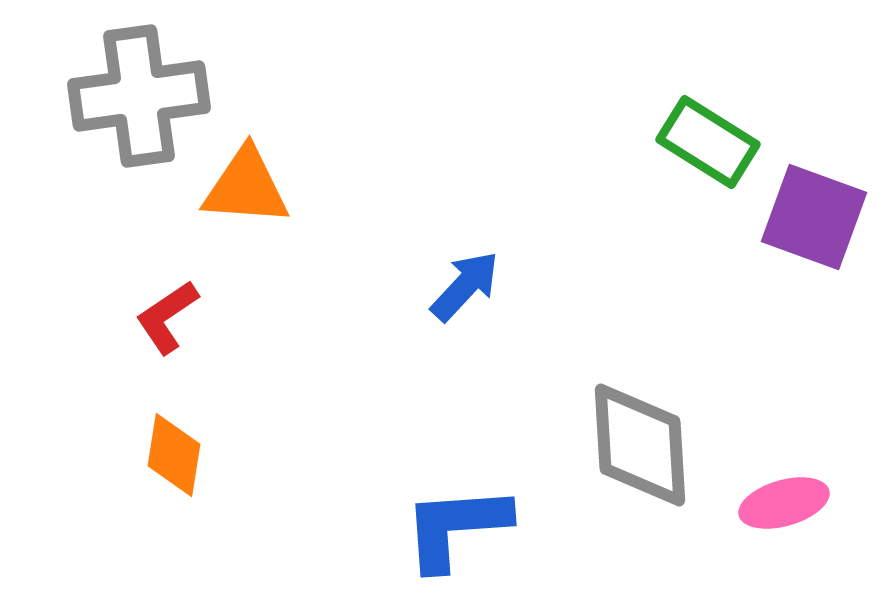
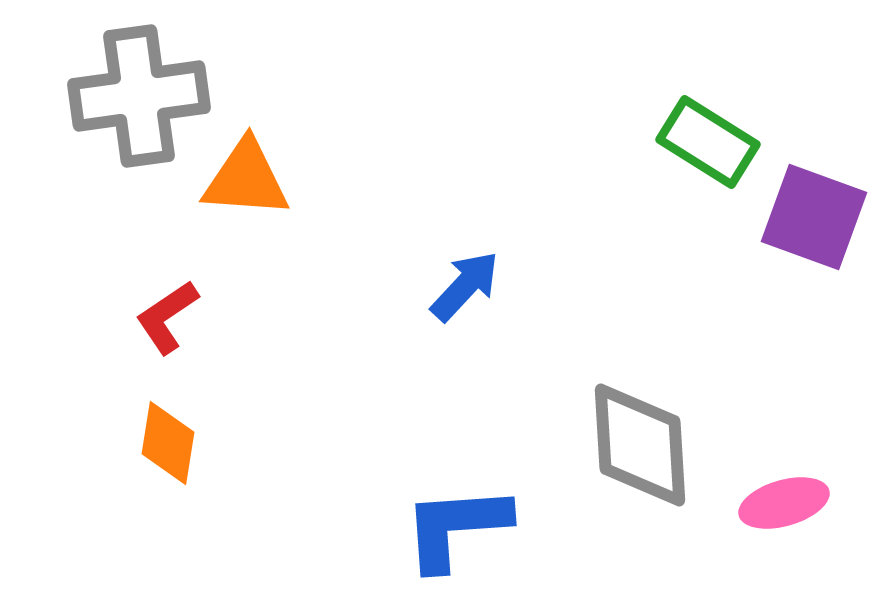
orange triangle: moved 8 px up
orange diamond: moved 6 px left, 12 px up
